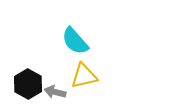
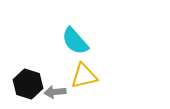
black hexagon: rotated 12 degrees counterclockwise
gray arrow: rotated 20 degrees counterclockwise
